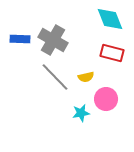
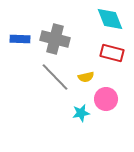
gray cross: moved 2 px right, 1 px up; rotated 16 degrees counterclockwise
